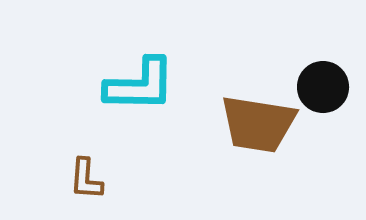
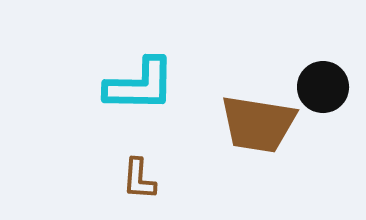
brown L-shape: moved 53 px right
